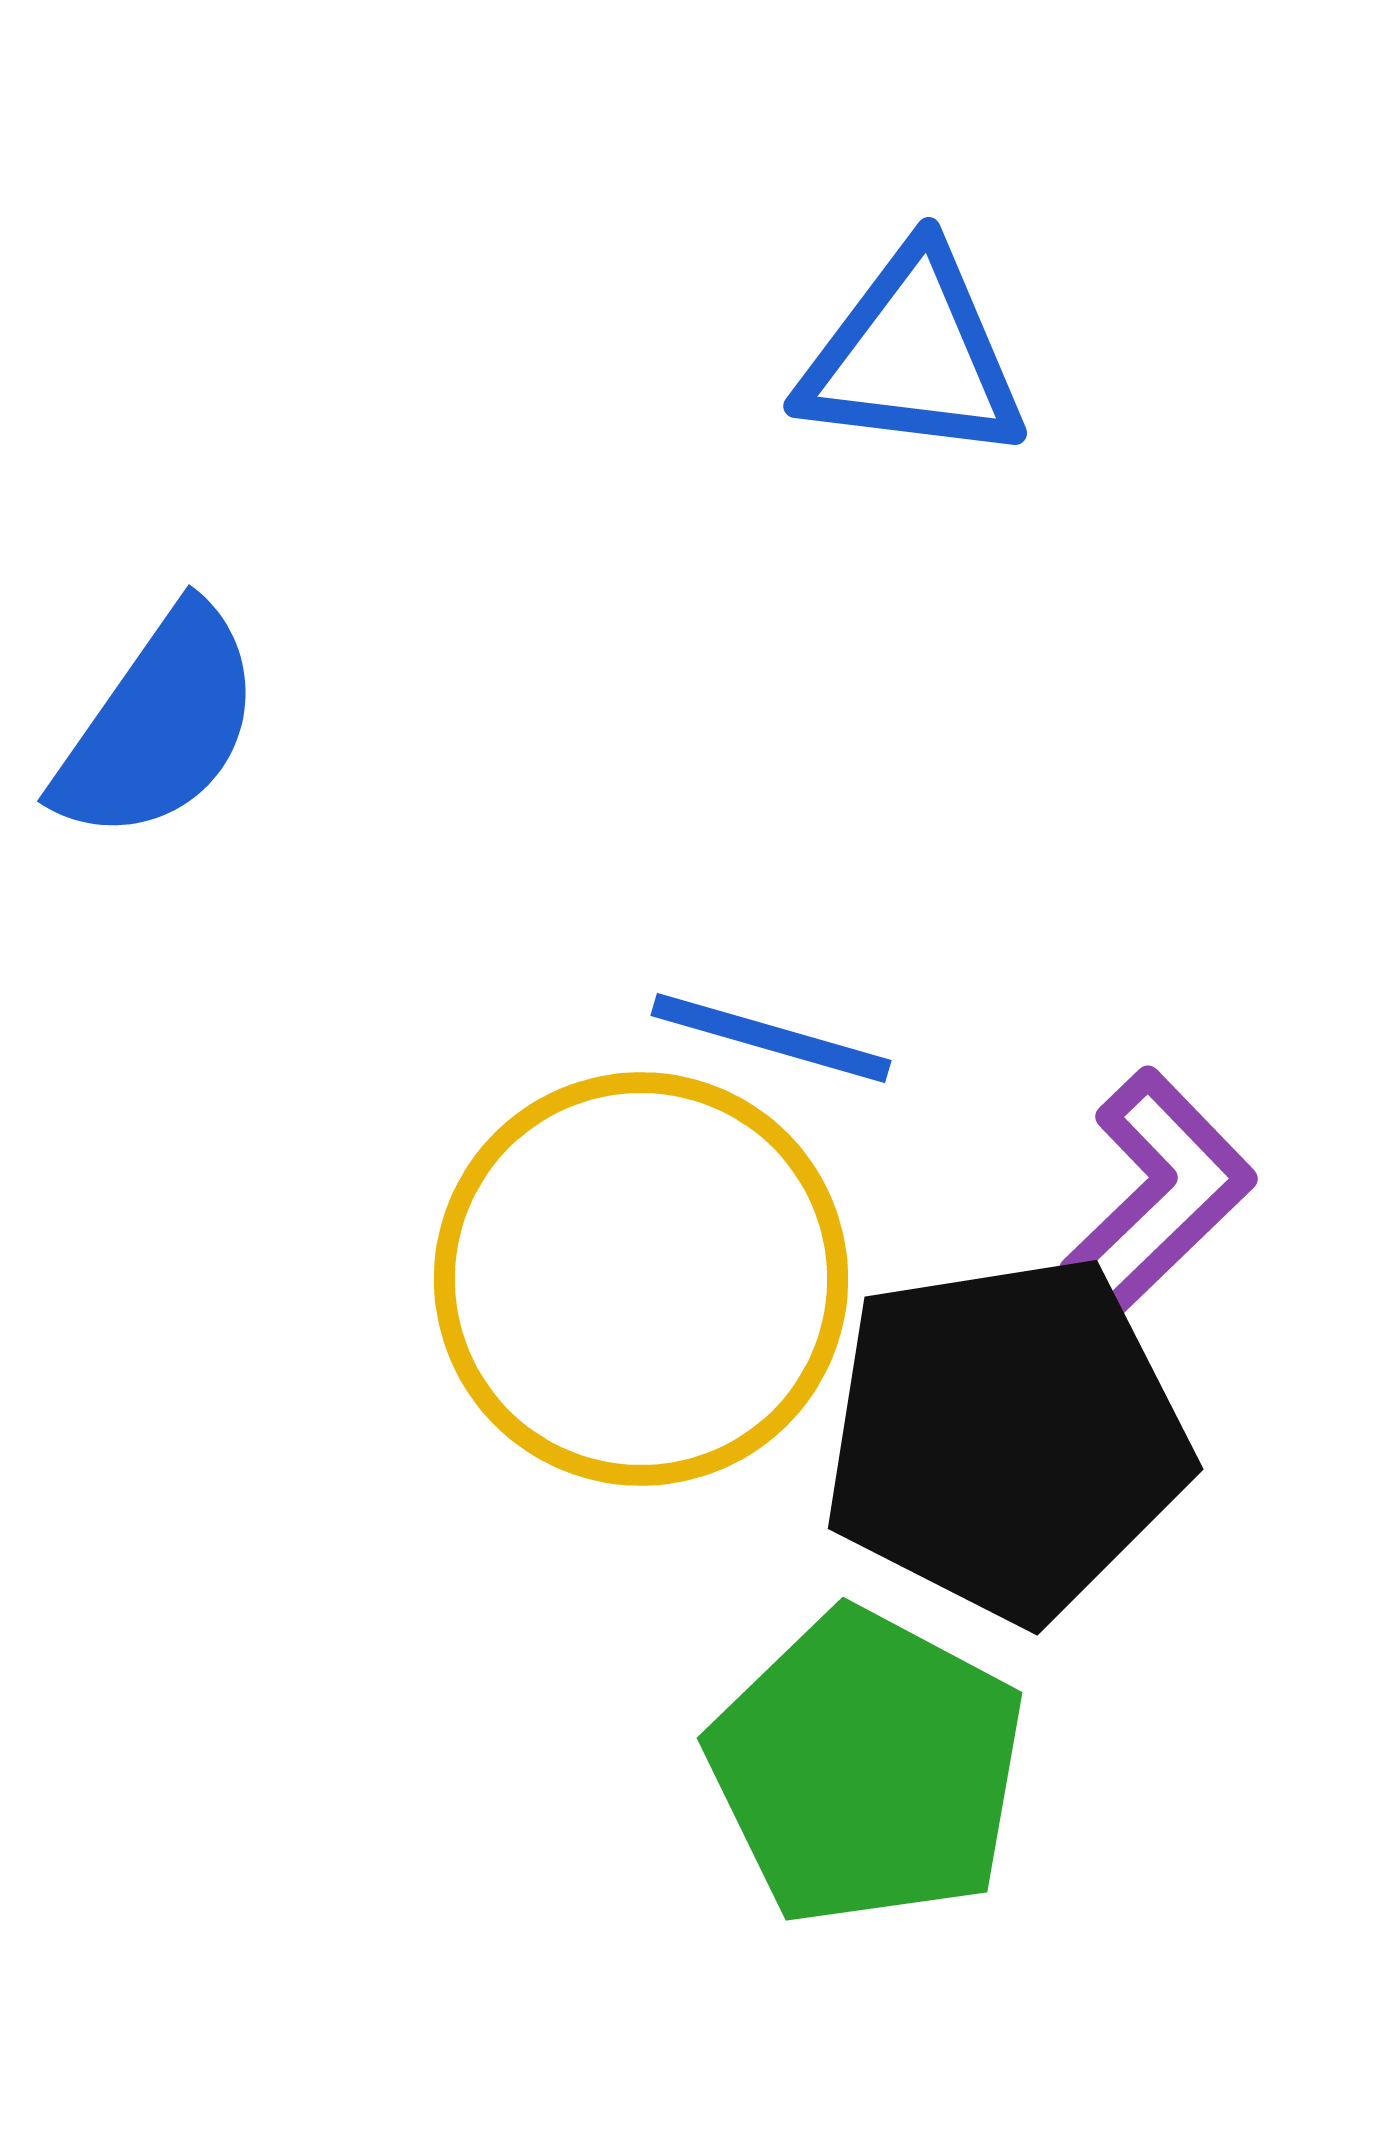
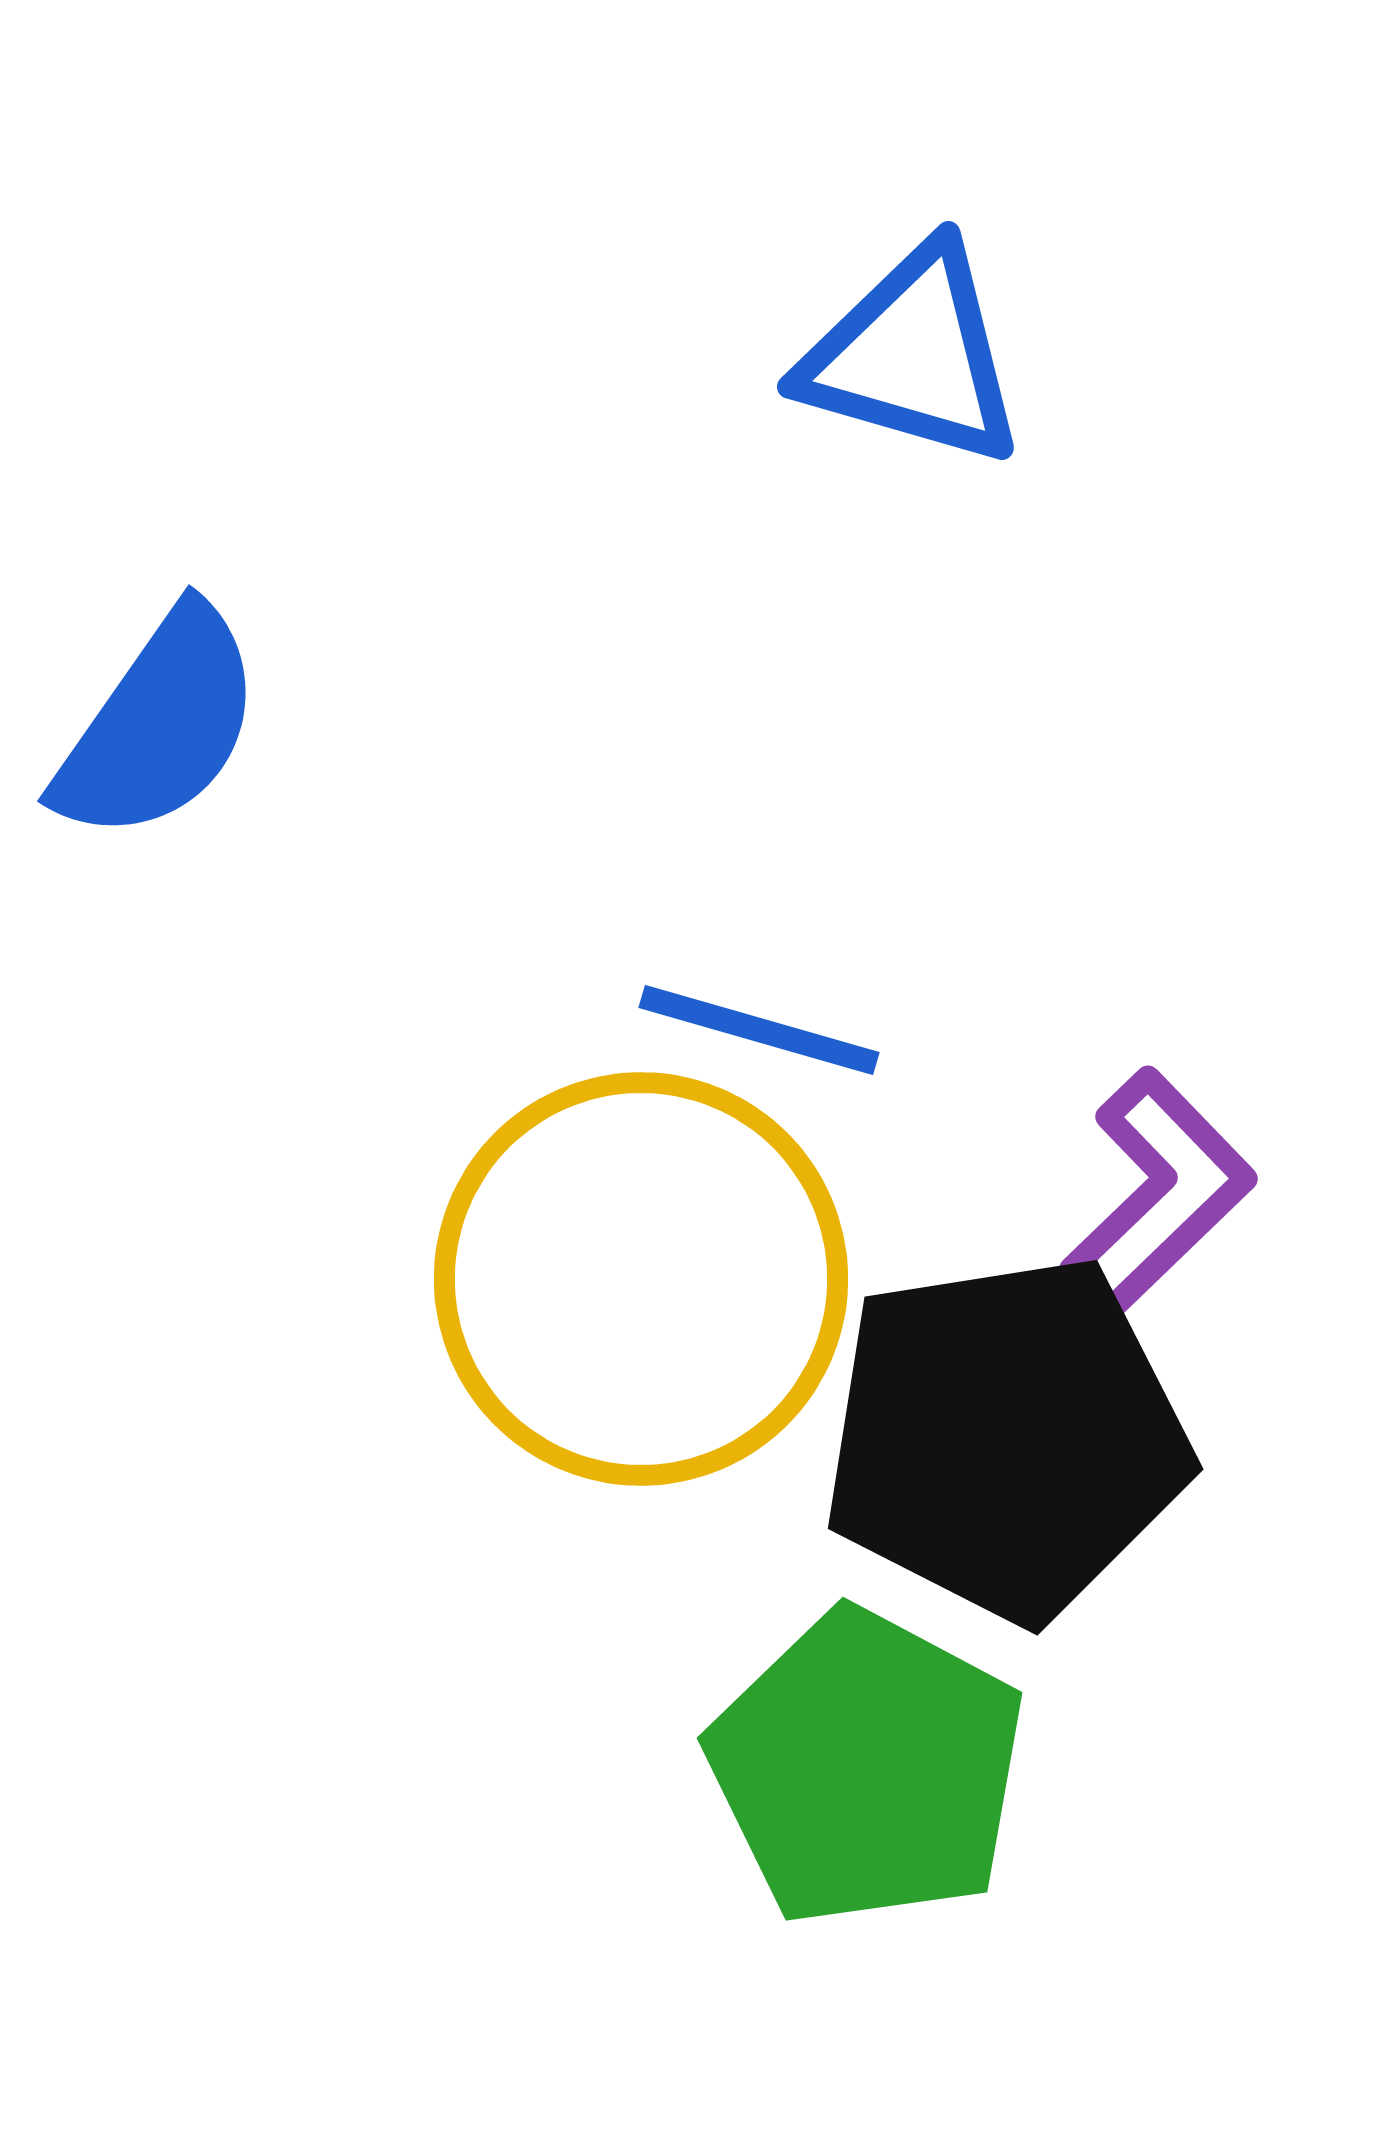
blue triangle: rotated 9 degrees clockwise
blue line: moved 12 px left, 8 px up
